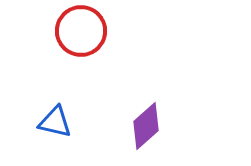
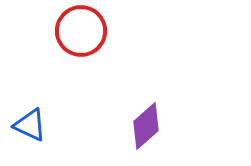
blue triangle: moved 25 px left, 3 px down; rotated 12 degrees clockwise
